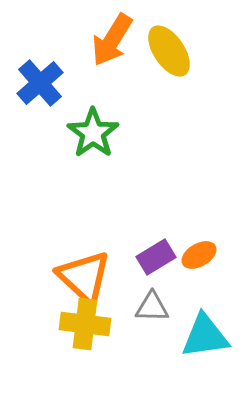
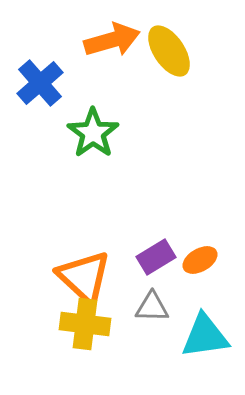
orange arrow: rotated 138 degrees counterclockwise
orange ellipse: moved 1 px right, 5 px down
